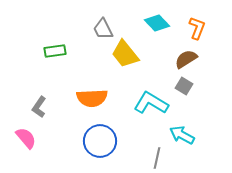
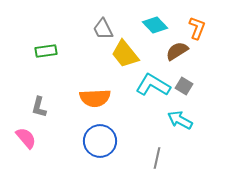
cyan diamond: moved 2 px left, 2 px down
green rectangle: moved 9 px left
brown semicircle: moved 9 px left, 8 px up
orange semicircle: moved 3 px right
cyan L-shape: moved 2 px right, 18 px up
gray L-shape: rotated 20 degrees counterclockwise
cyan arrow: moved 2 px left, 15 px up
